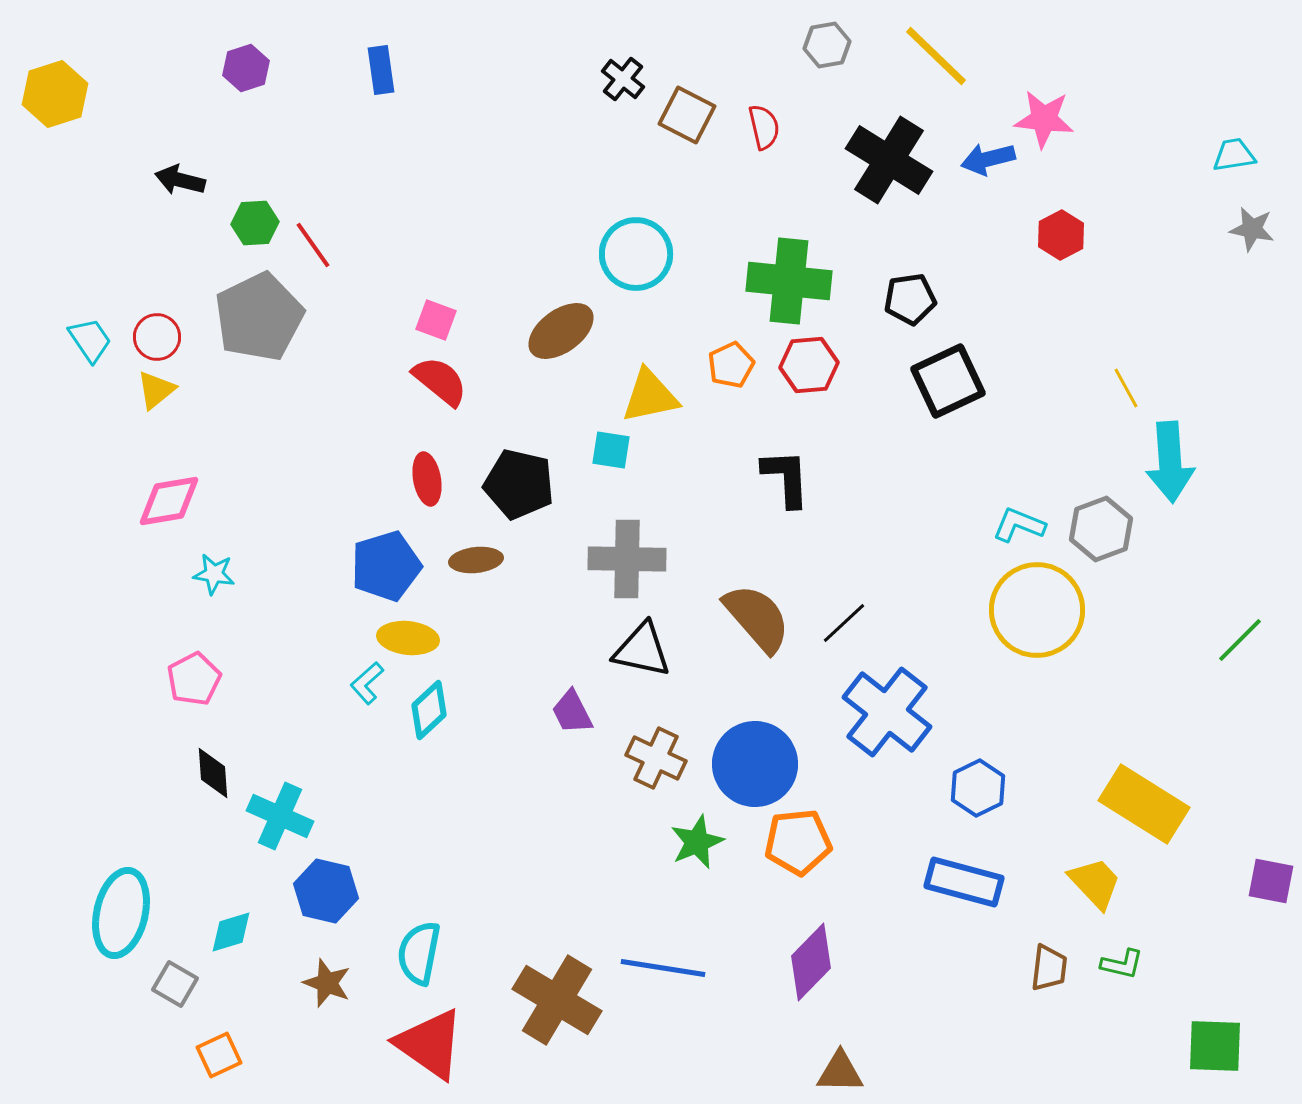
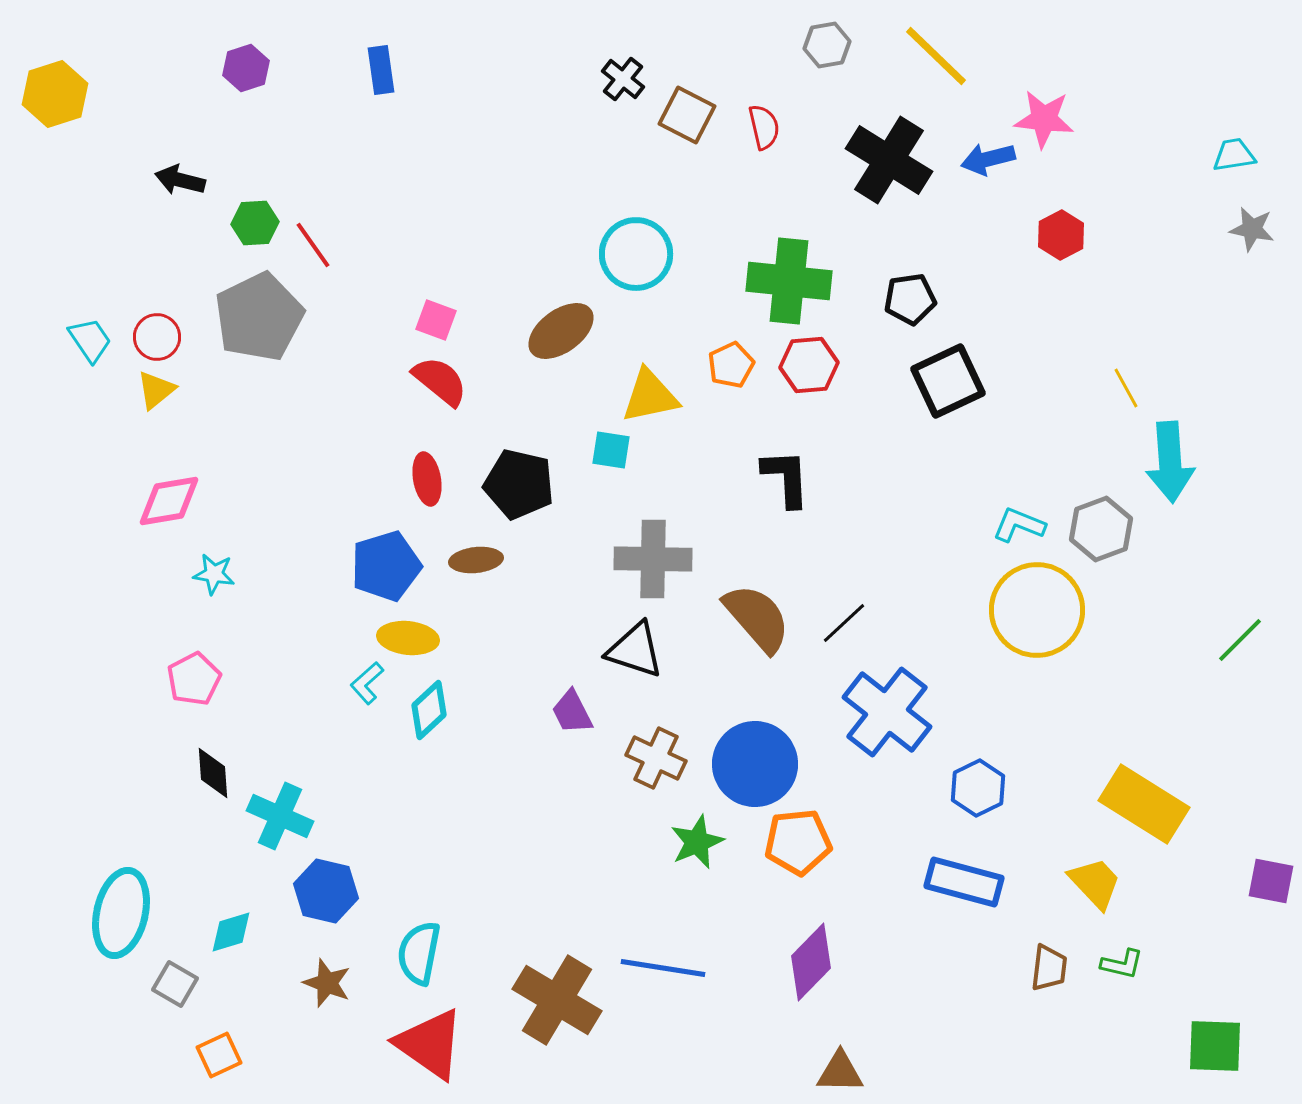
gray cross at (627, 559): moved 26 px right
black triangle at (642, 650): moved 7 px left; rotated 6 degrees clockwise
